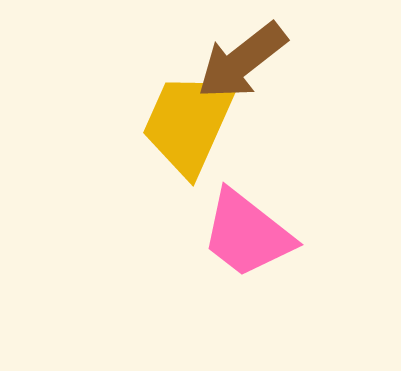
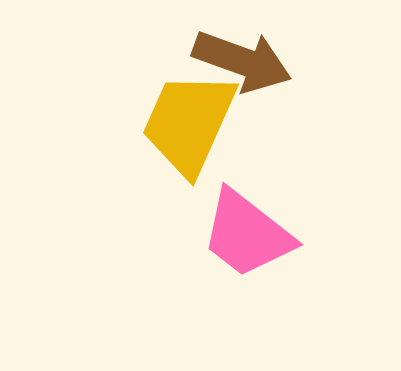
brown arrow: rotated 122 degrees counterclockwise
